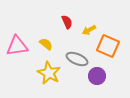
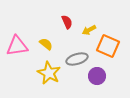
gray ellipse: rotated 40 degrees counterclockwise
